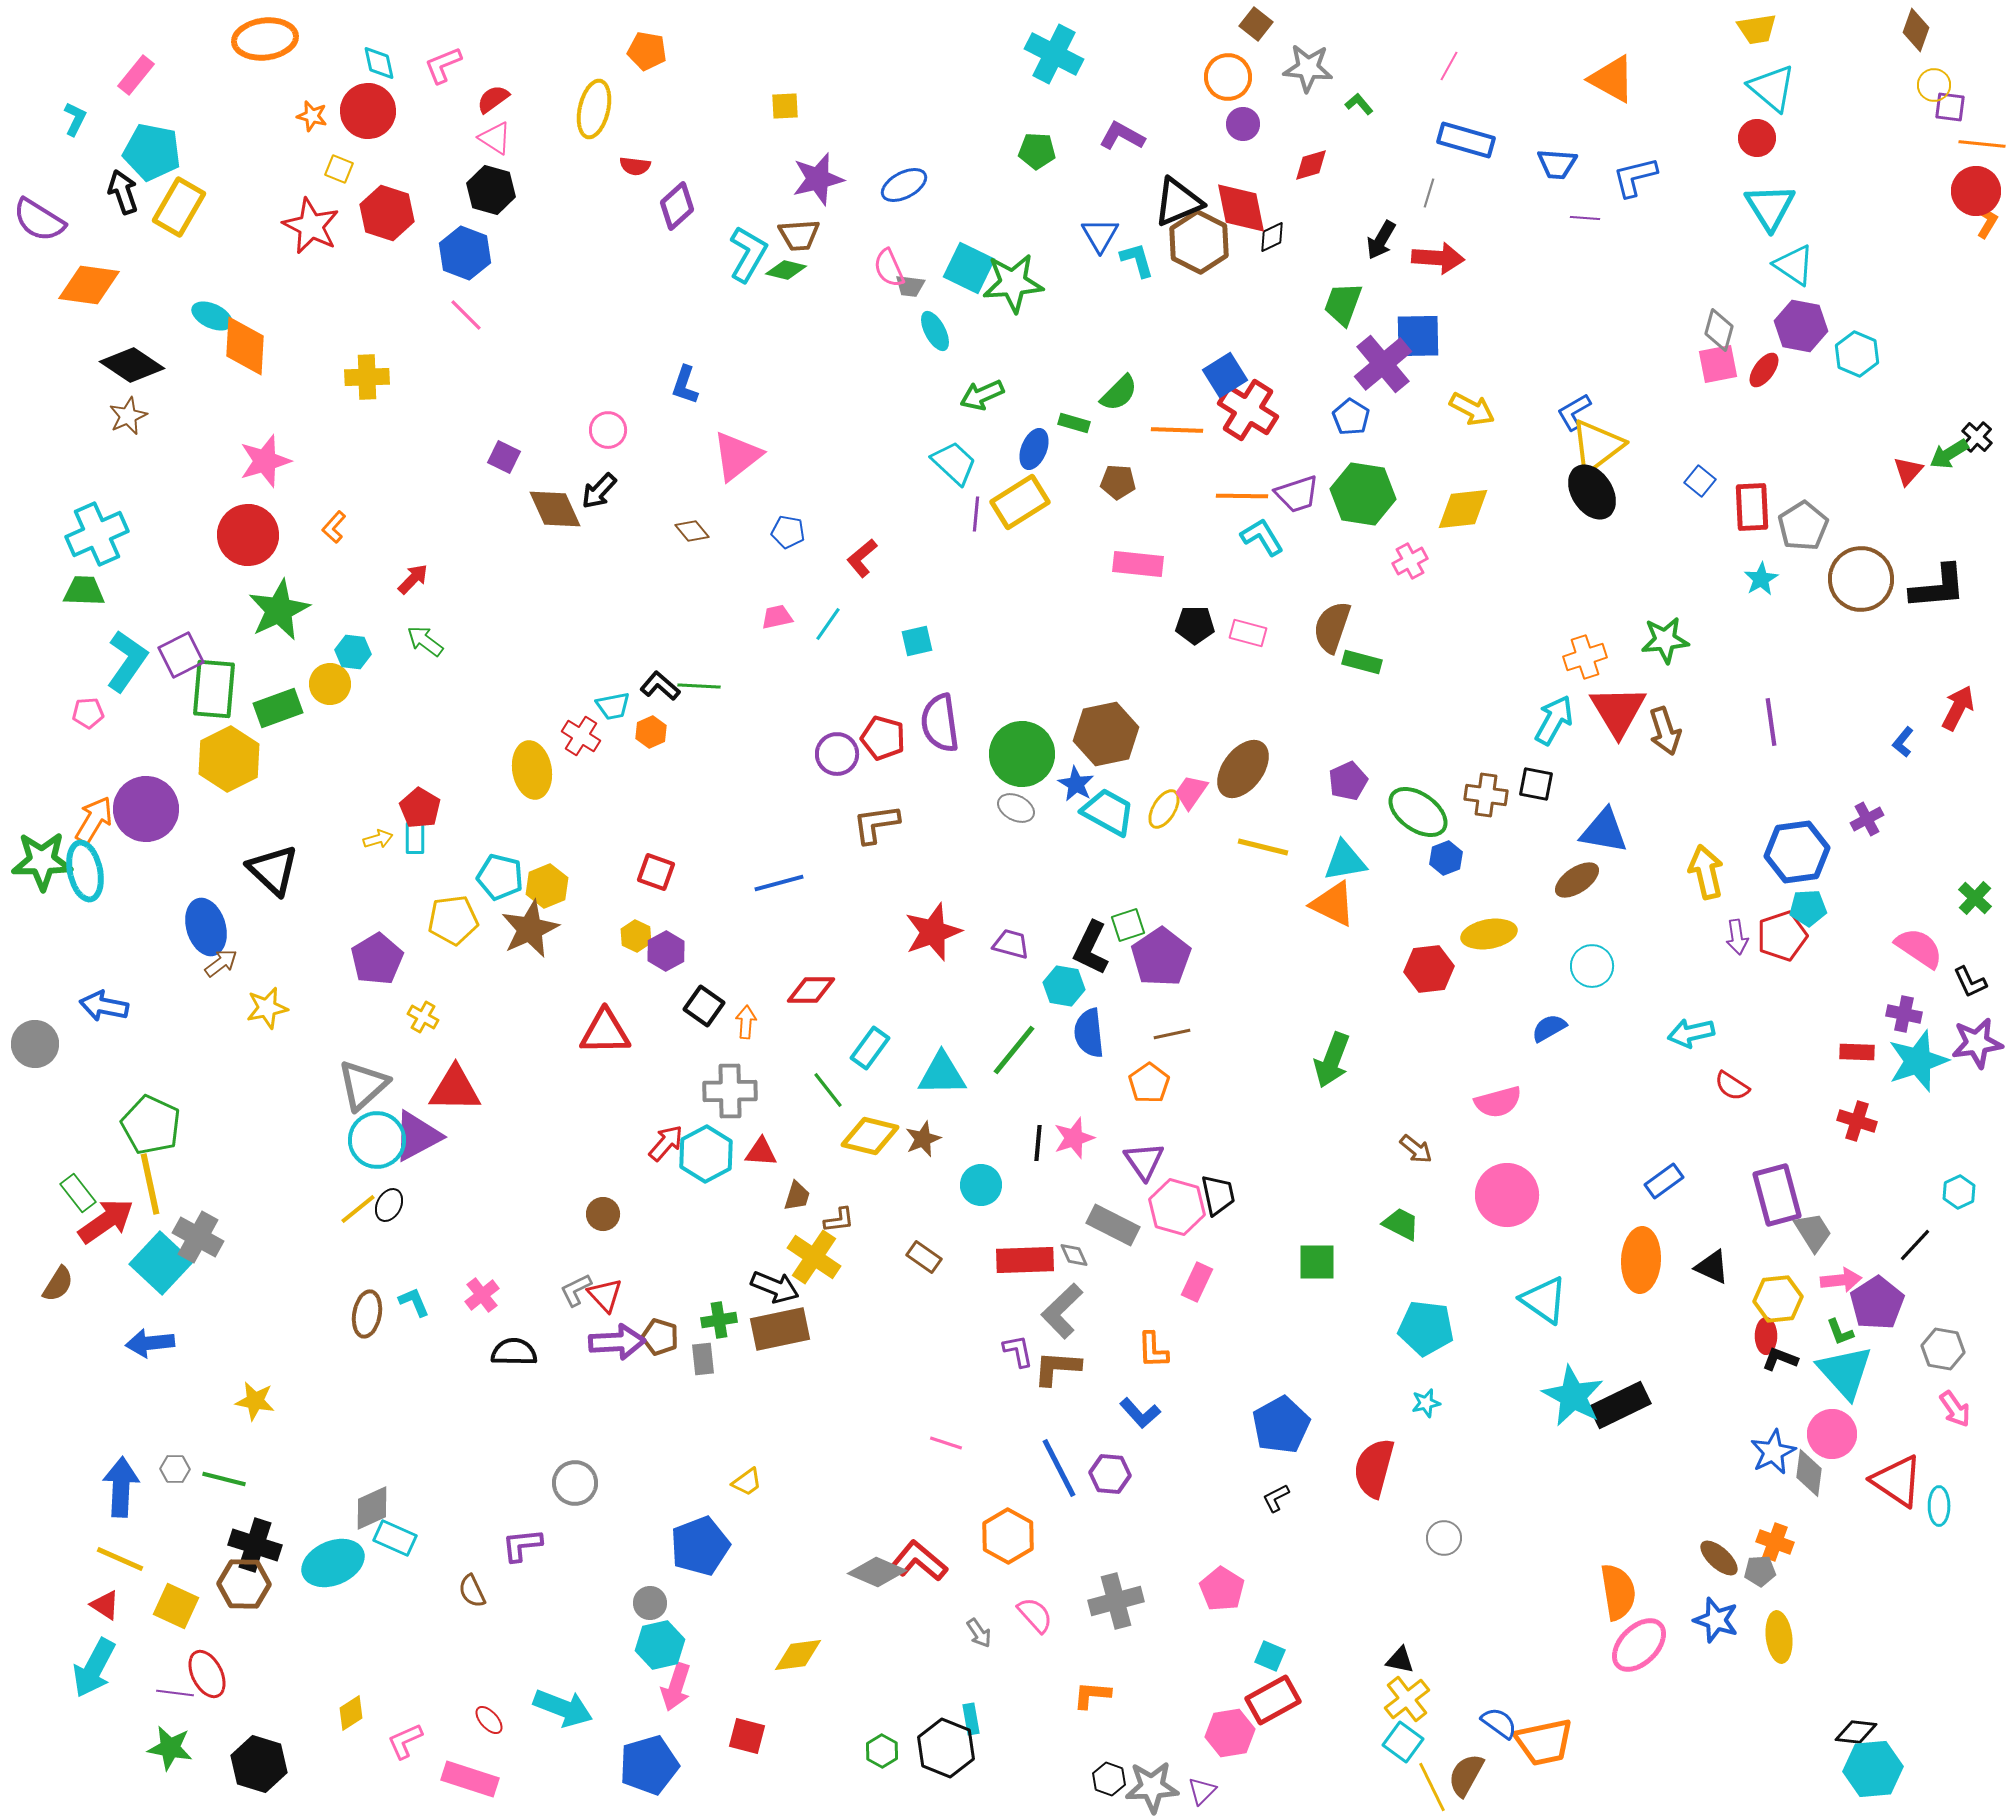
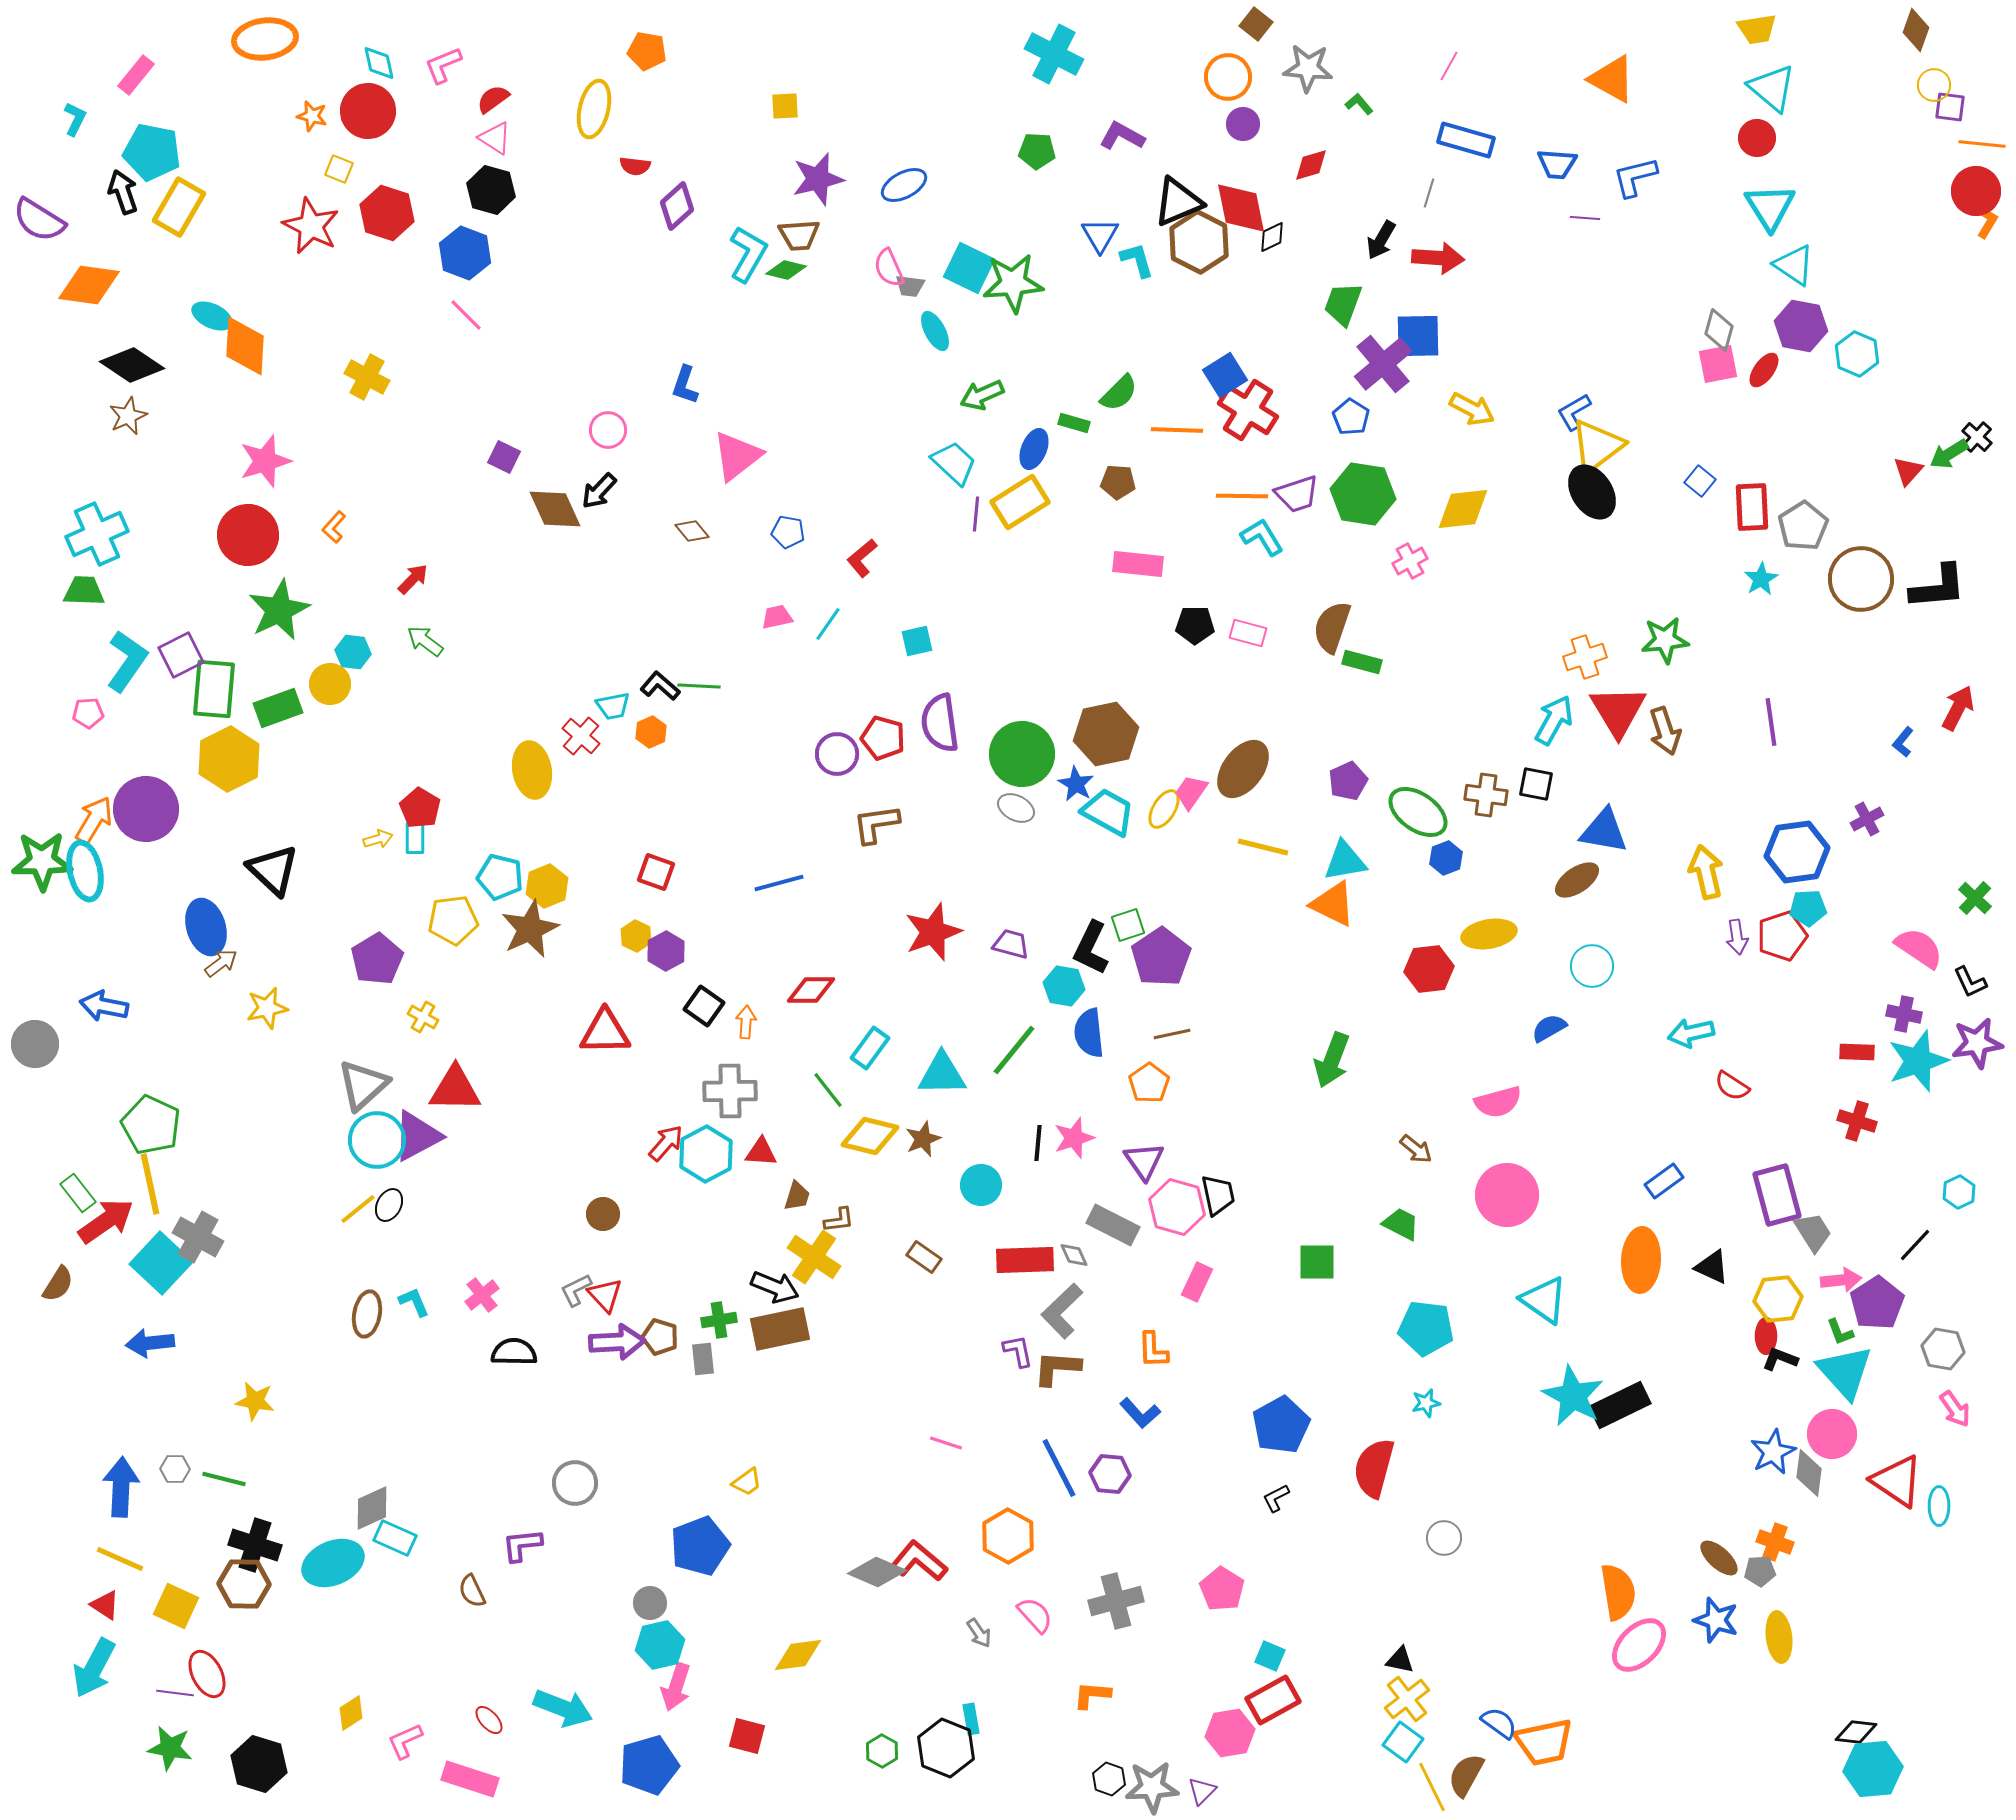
yellow cross at (367, 377): rotated 30 degrees clockwise
red cross at (581, 736): rotated 9 degrees clockwise
